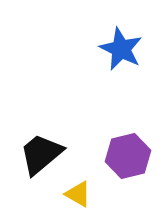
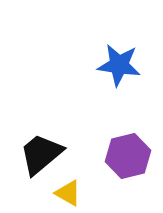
blue star: moved 2 px left, 16 px down; rotated 18 degrees counterclockwise
yellow triangle: moved 10 px left, 1 px up
